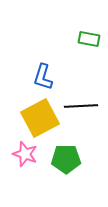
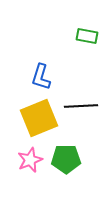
green rectangle: moved 2 px left, 3 px up
blue L-shape: moved 2 px left
yellow square: moved 1 px left; rotated 6 degrees clockwise
pink star: moved 5 px right, 6 px down; rotated 30 degrees clockwise
